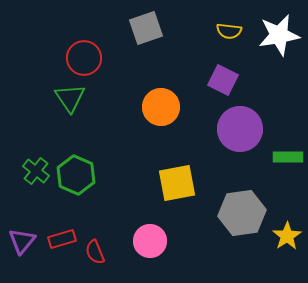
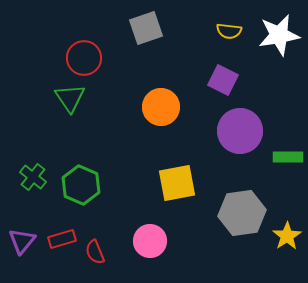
purple circle: moved 2 px down
green cross: moved 3 px left, 6 px down
green hexagon: moved 5 px right, 10 px down
